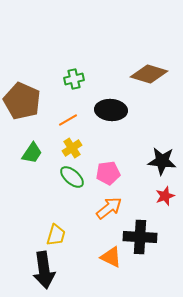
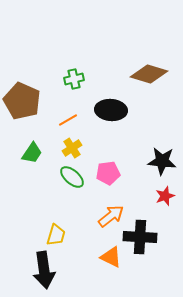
orange arrow: moved 2 px right, 8 px down
